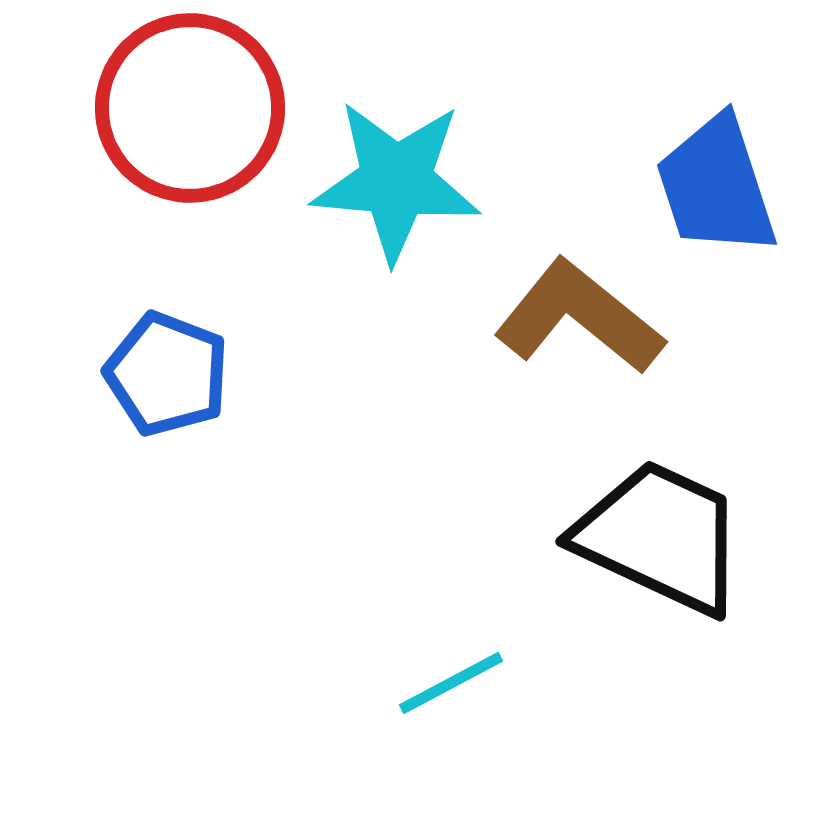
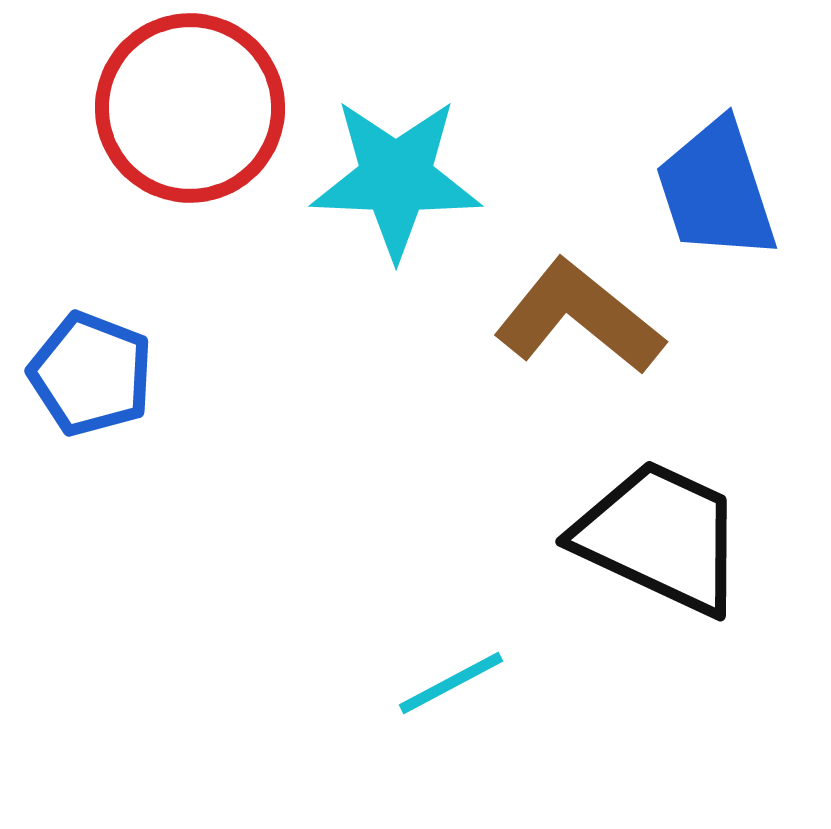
cyan star: moved 3 px up; rotated 3 degrees counterclockwise
blue trapezoid: moved 4 px down
blue pentagon: moved 76 px left
